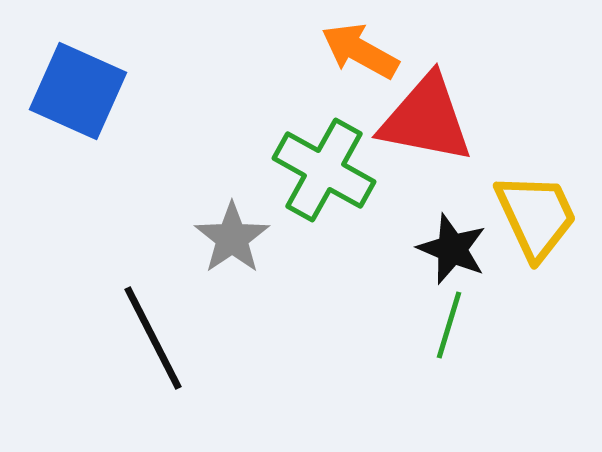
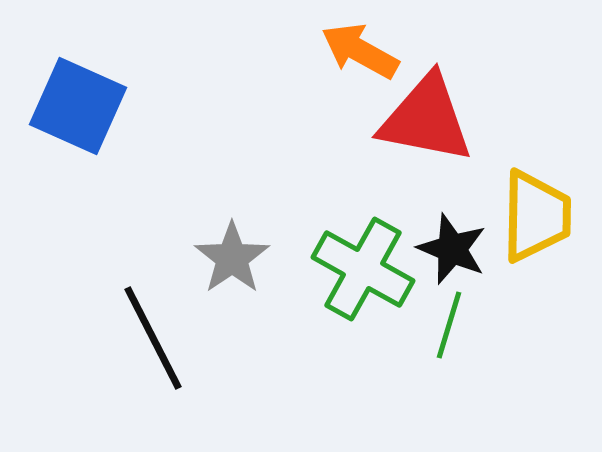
blue square: moved 15 px down
green cross: moved 39 px right, 99 px down
yellow trapezoid: rotated 26 degrees clockwise
gray star: moved 20 px down
